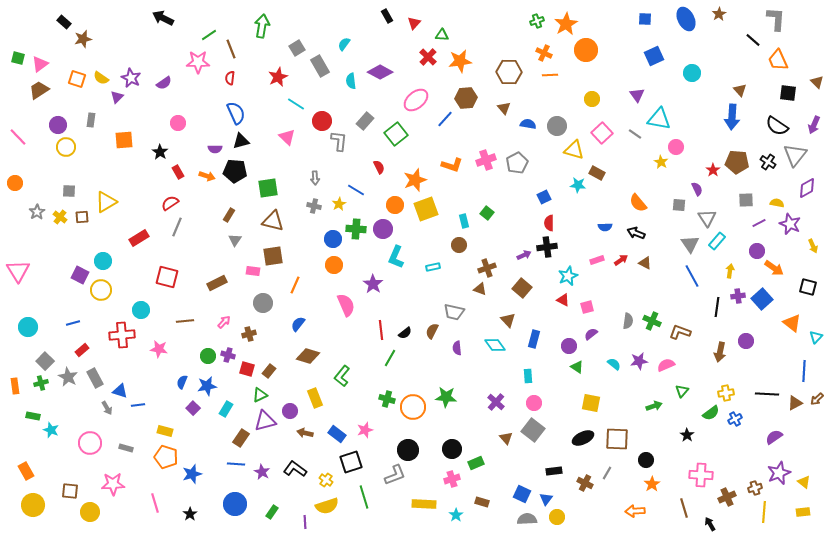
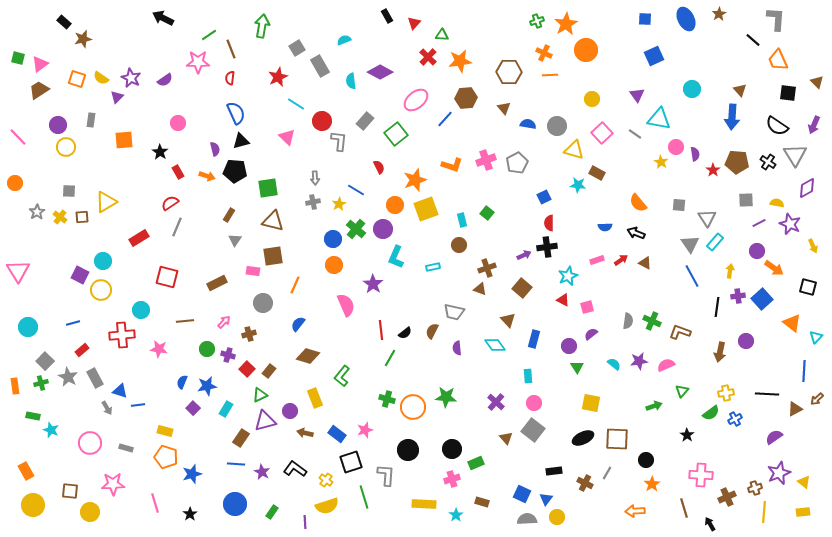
cyan semicircle at (344, 44): moved 4 px up; rotated 32 degrees clockwise
cyan circle at (692, 73): moved 16 px down
purple semicircle at (164, 83): moved 1 px right, 3 px up
purple semicircle at (215, 149): rotated 104 degrees counterclockwise
gray triangle at (795, 155): rotated 10 degrees counterclockwise
purple semicircle at (697, 189): moved 2 px left, 35 px up; rotated 16 degrees clockwise
gray cross at (314, 206): moved 1 px left, 4 px up; rotated 24 degrees counterclockwise
cyan rectangle at (464, 221): moved 2 px left, 1 px up
green cross at (356, 229): rotated 36 degrees clockwise
cyan rectangle at (717, 241): moved 2 px left, 1 px down
green circle at (208, 356): moved 1 px left, 7 px up
green triangle at (577, 367): rotated 24 degrees clockwise
red square at (247, 369): rotated 28 degrees clockwise
brown triangle at (795, 403): moved 6 px down
gray L-shape at (395, 475): moved 9 px left; rotated 65 degrees counterclockwise
